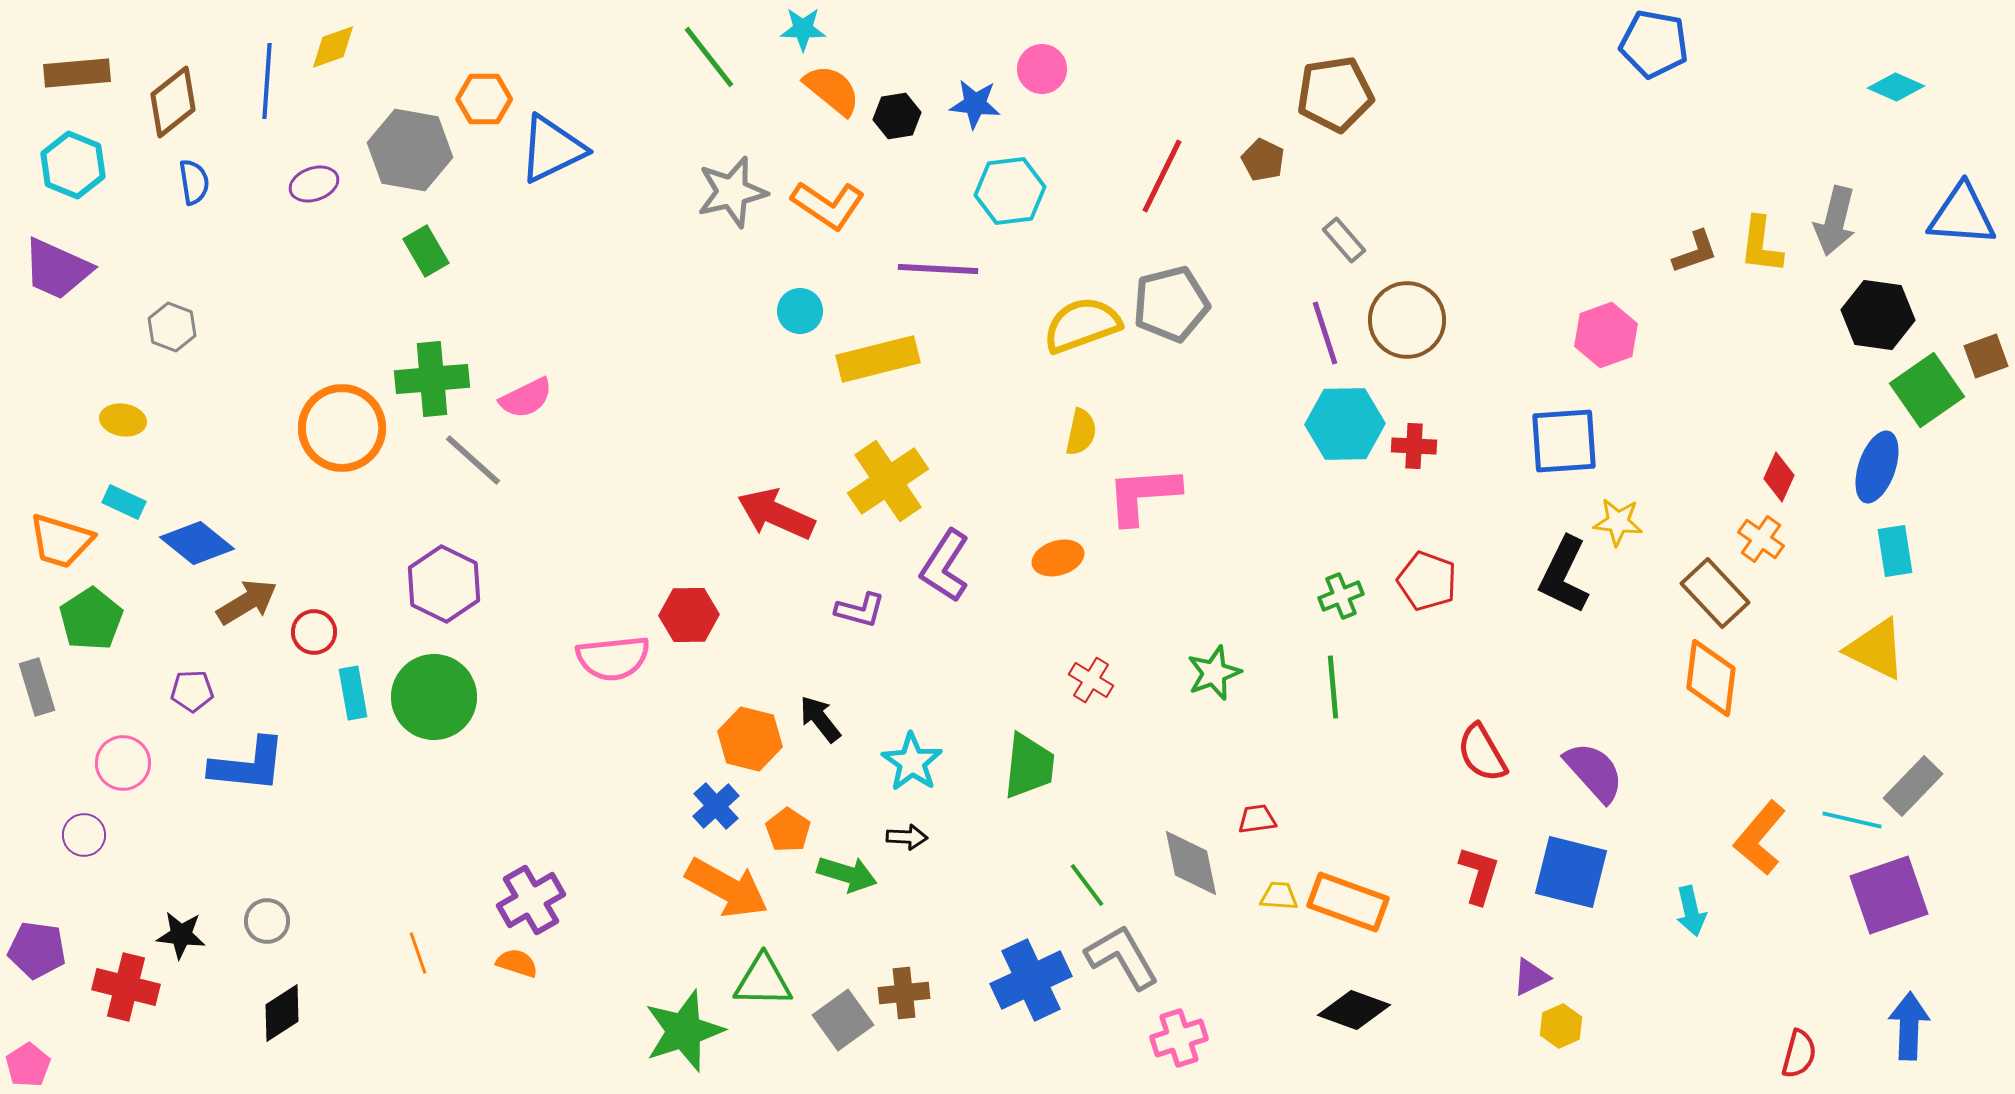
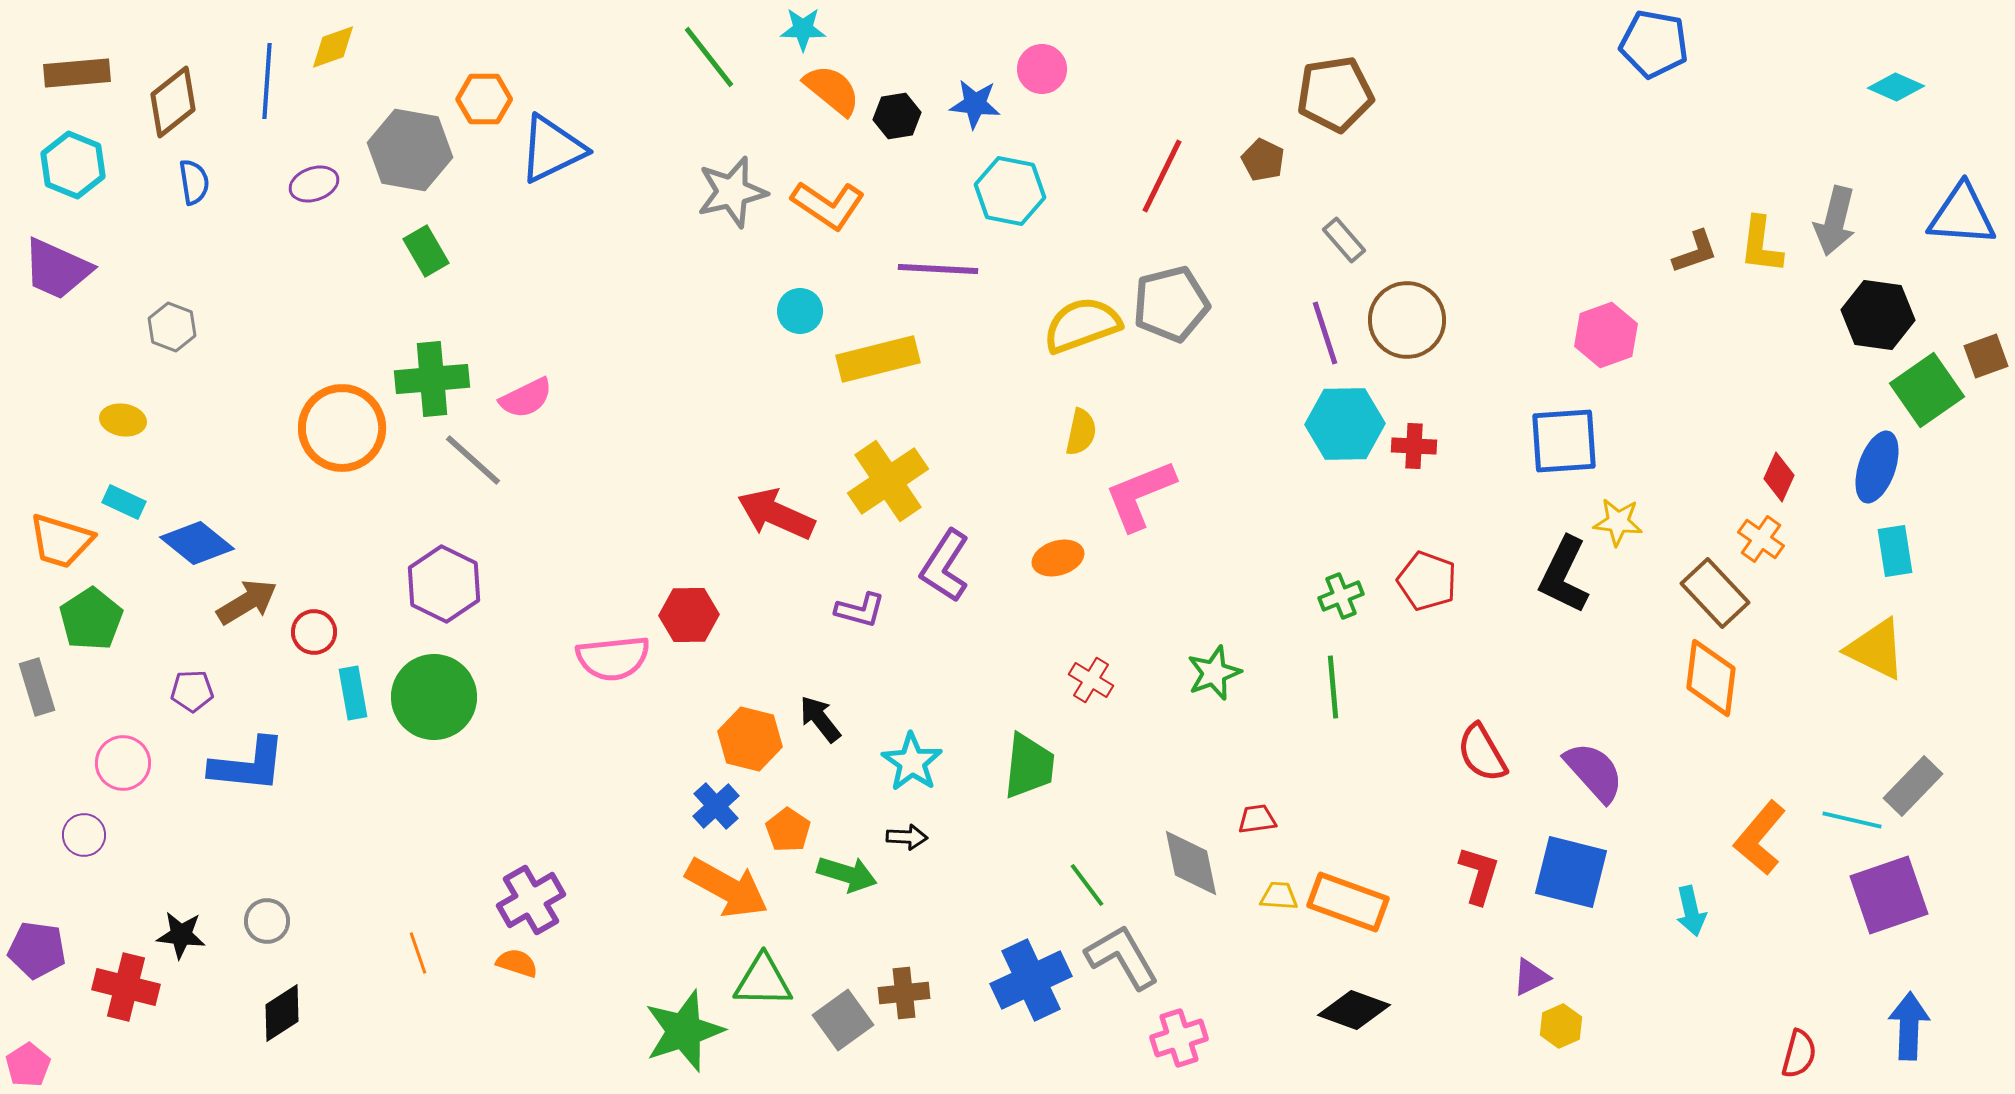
cyan hexagon at (1010, 191): rotated 18 degrees clockwise
pink L-shape at (1143, 495): moved 3 px left; rotated 18 degrees counterclockwise
